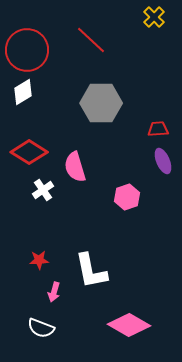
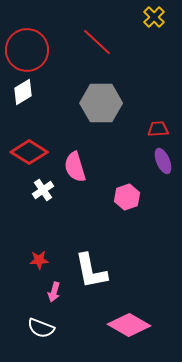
red line: moved 6 px right, 2 px down
